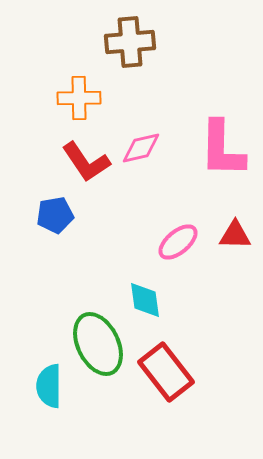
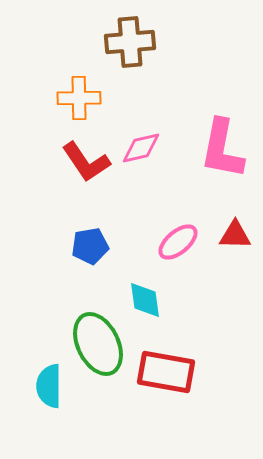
pink L-shape: rotated 10 degrees clockwise
blue pentagon: moved 35 px right, 31 px down
red rectangle: rotated 42 degrees counterclockwise
